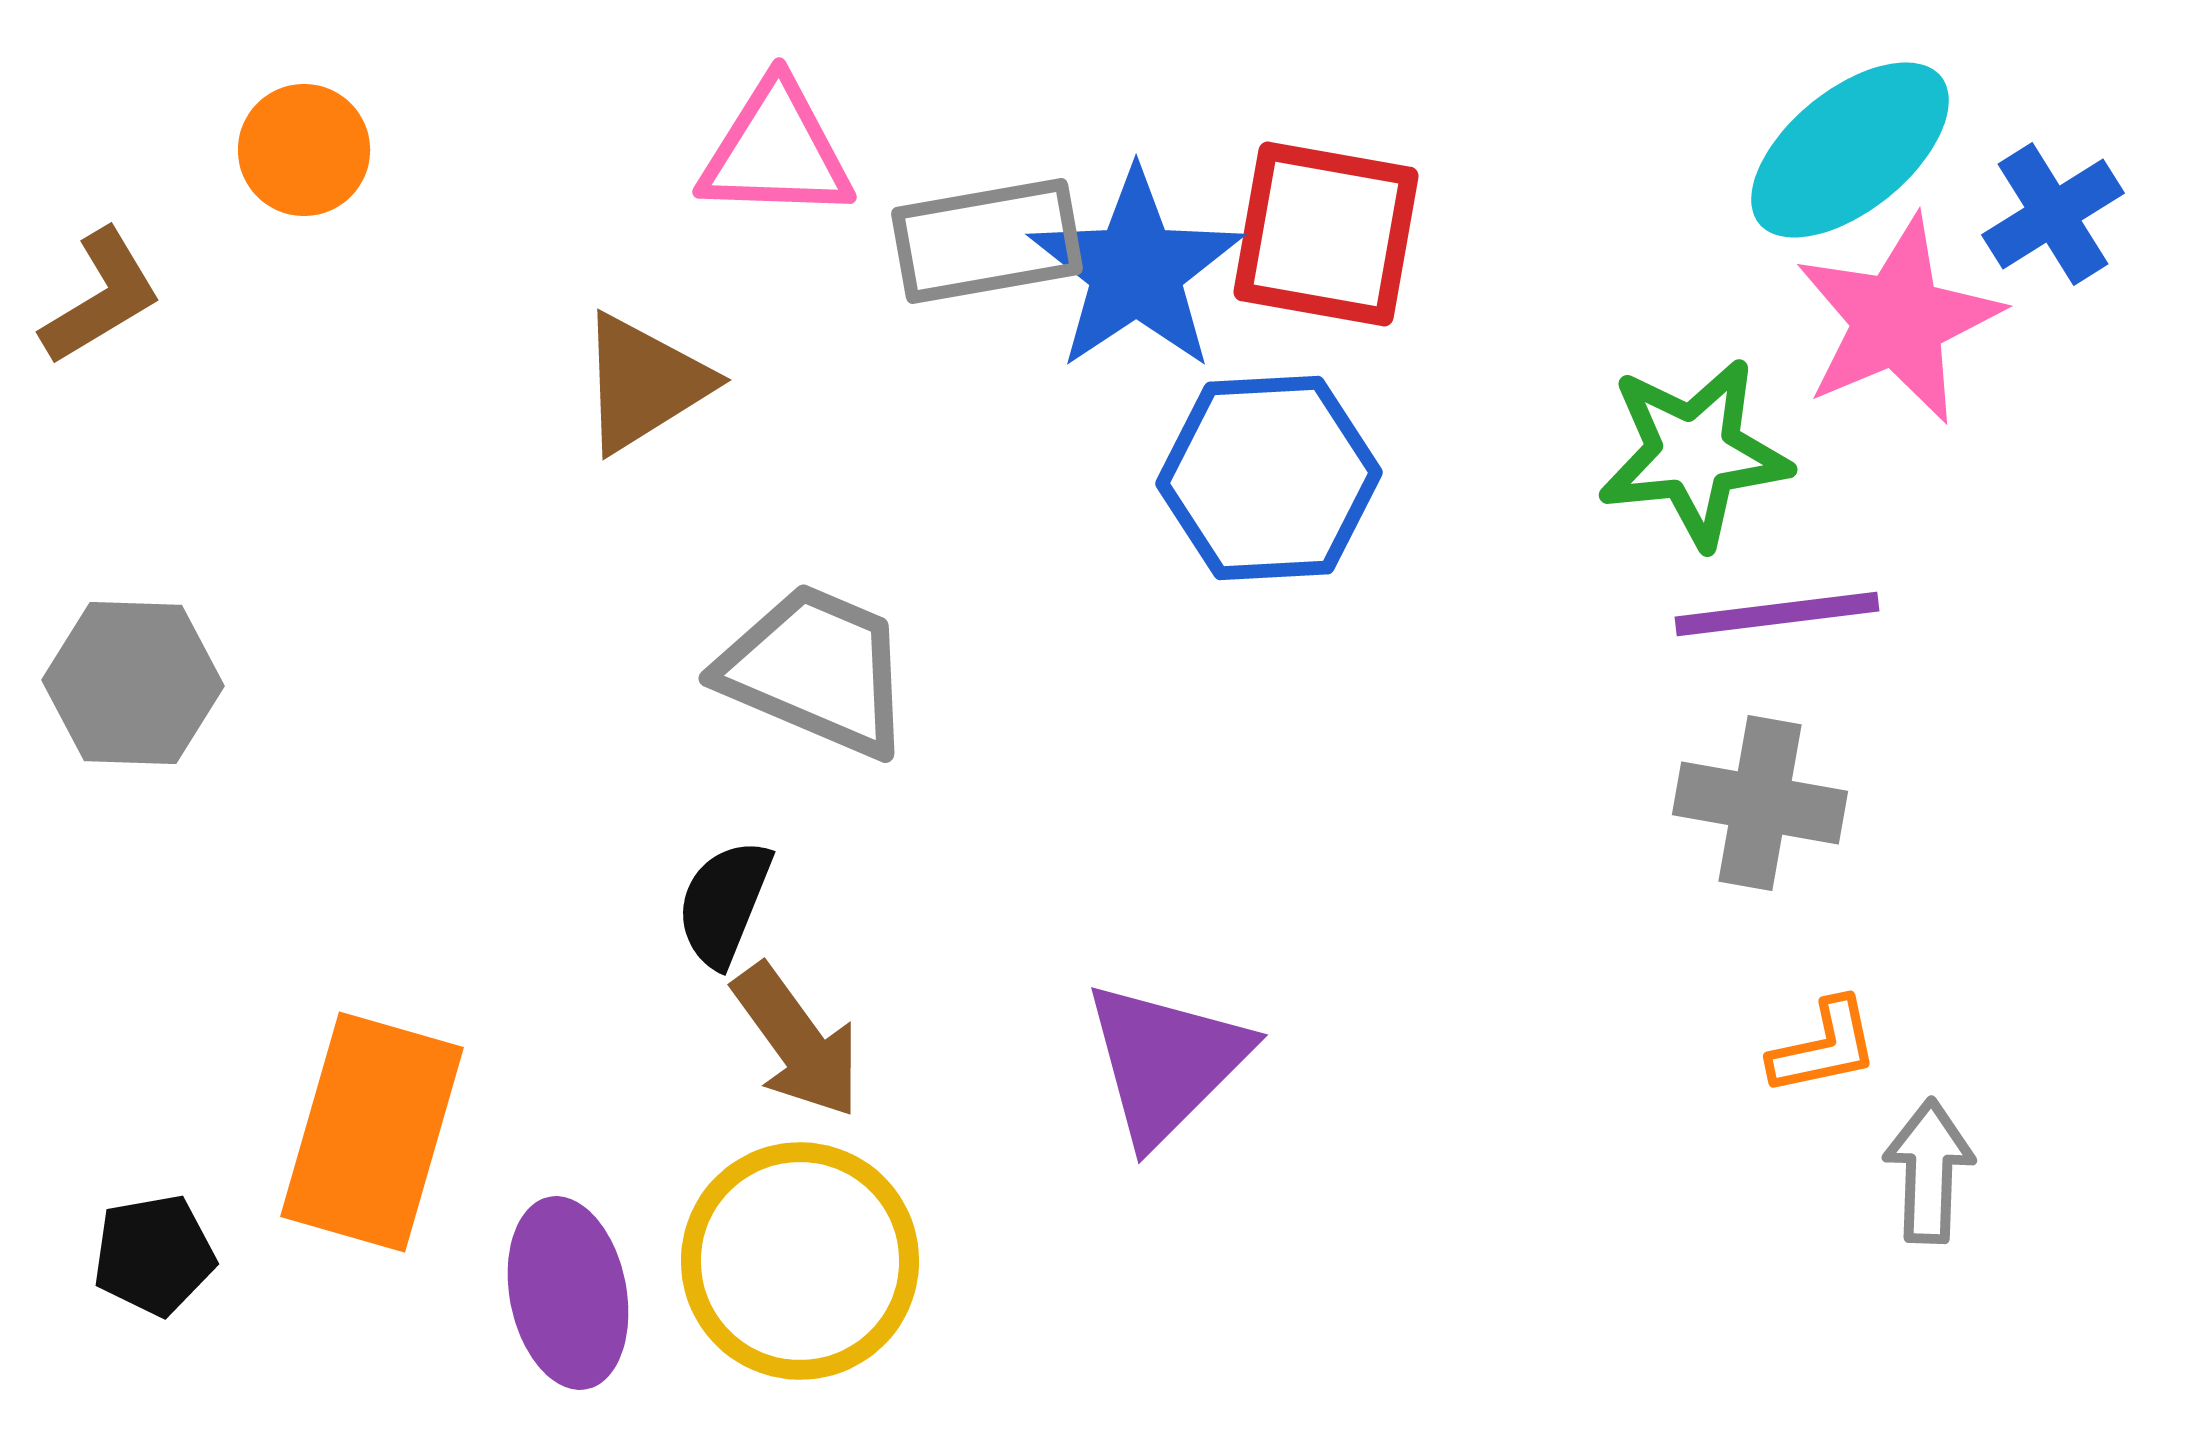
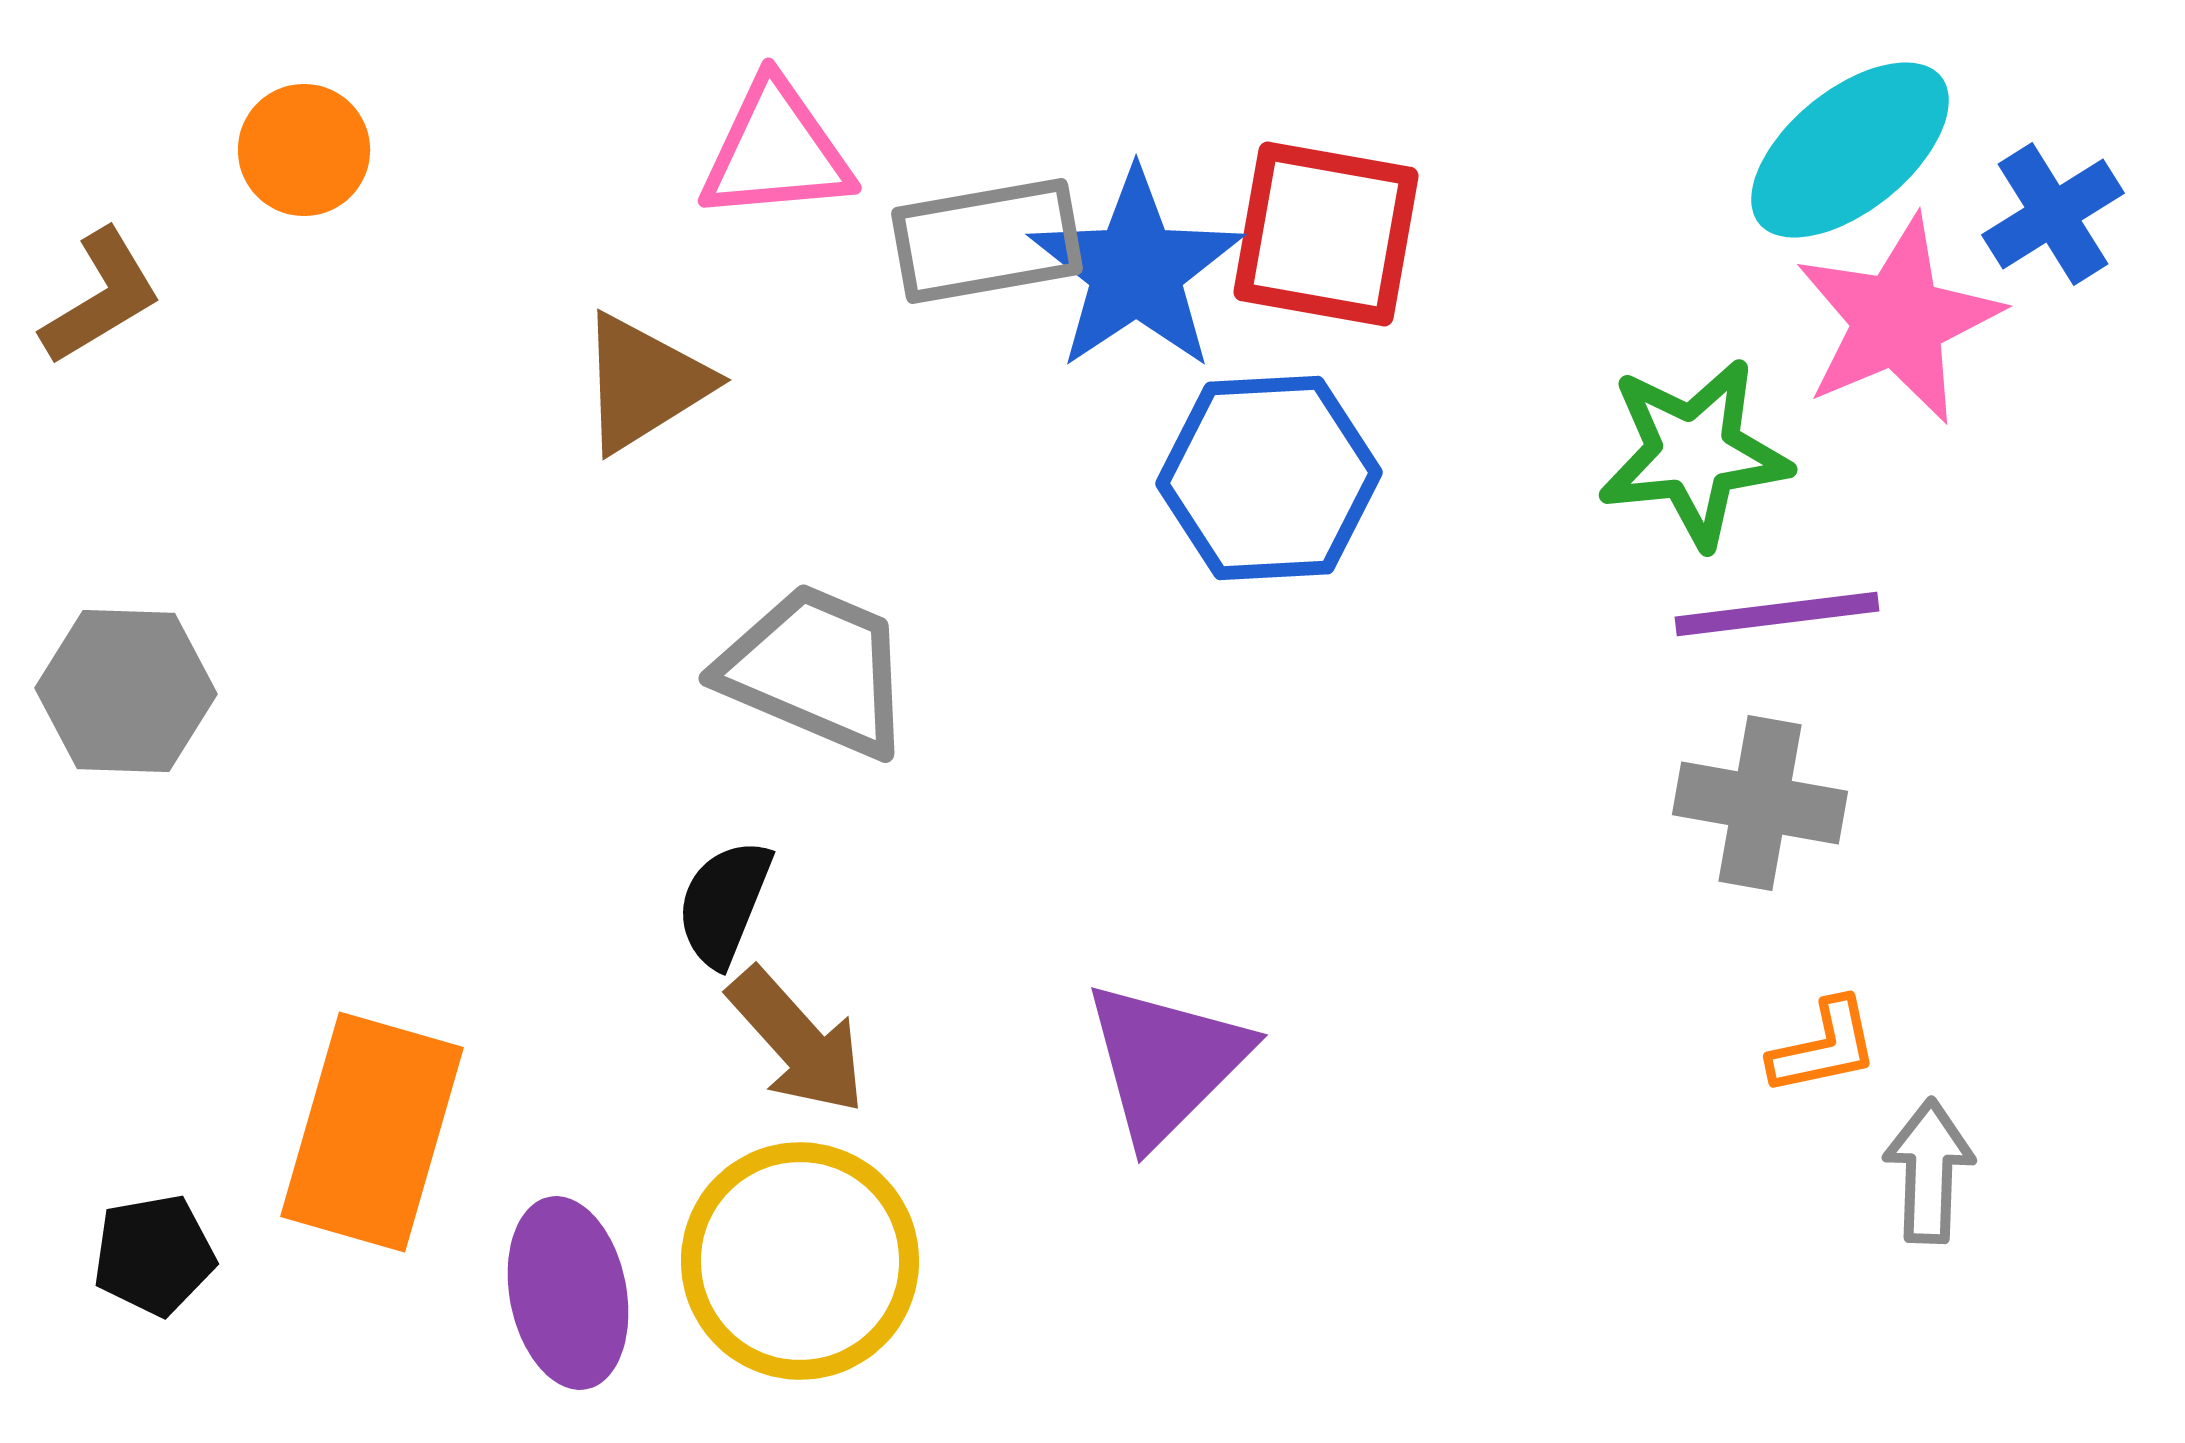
pink triangle: rotated 7 degrees counterclockwise
gray hexagon: moved 7 px left, 8 px down
brown arrow: rotated 6 degrees counterclockwise
